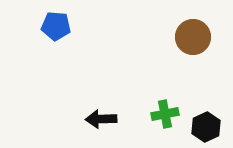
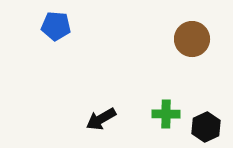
brown circle: moved 1 px left, 2 px down
green cross: moved 1 px right; rotated 12 degrees clockwise
black arrow: rotated 28 degrees counterclockwise
